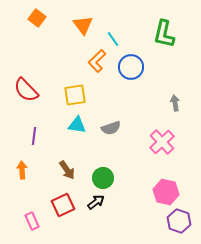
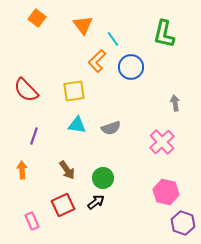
yellow square: moved 1 px left, 4 px up
purple line: rotated 12 degrees clockwise
purple hexagon: moved 4 px right, 2 px down
